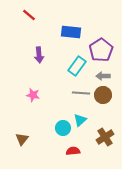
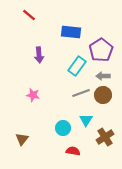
gray line: rotated 24 degrees counterclockwise
cyan triangle: moved 6 px right; rotated 16 degrees counterclockwise
red semicircle: rotated 16 degrees clockwise
